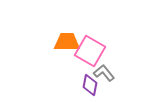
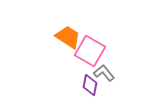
orange trapezoid: moved 1 px right, 5 px up; rotated 32 degrees clockwise
